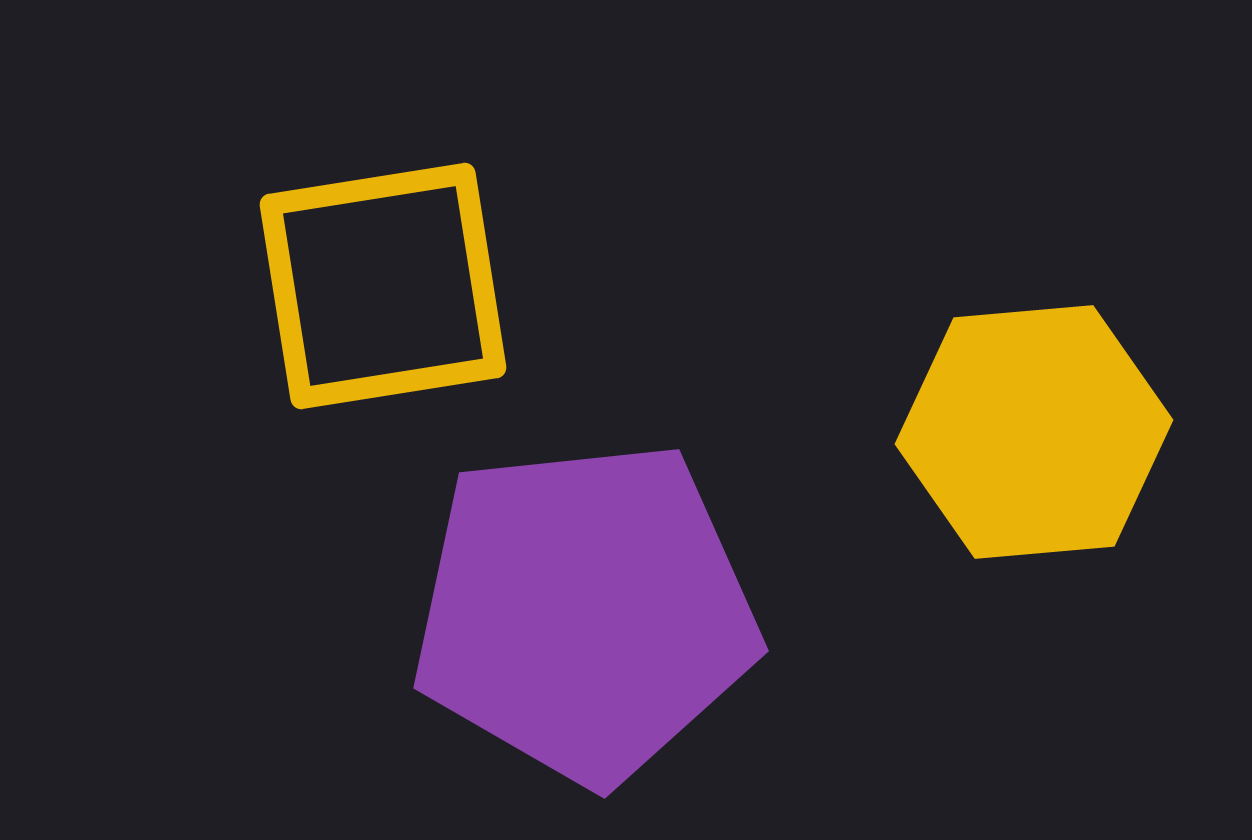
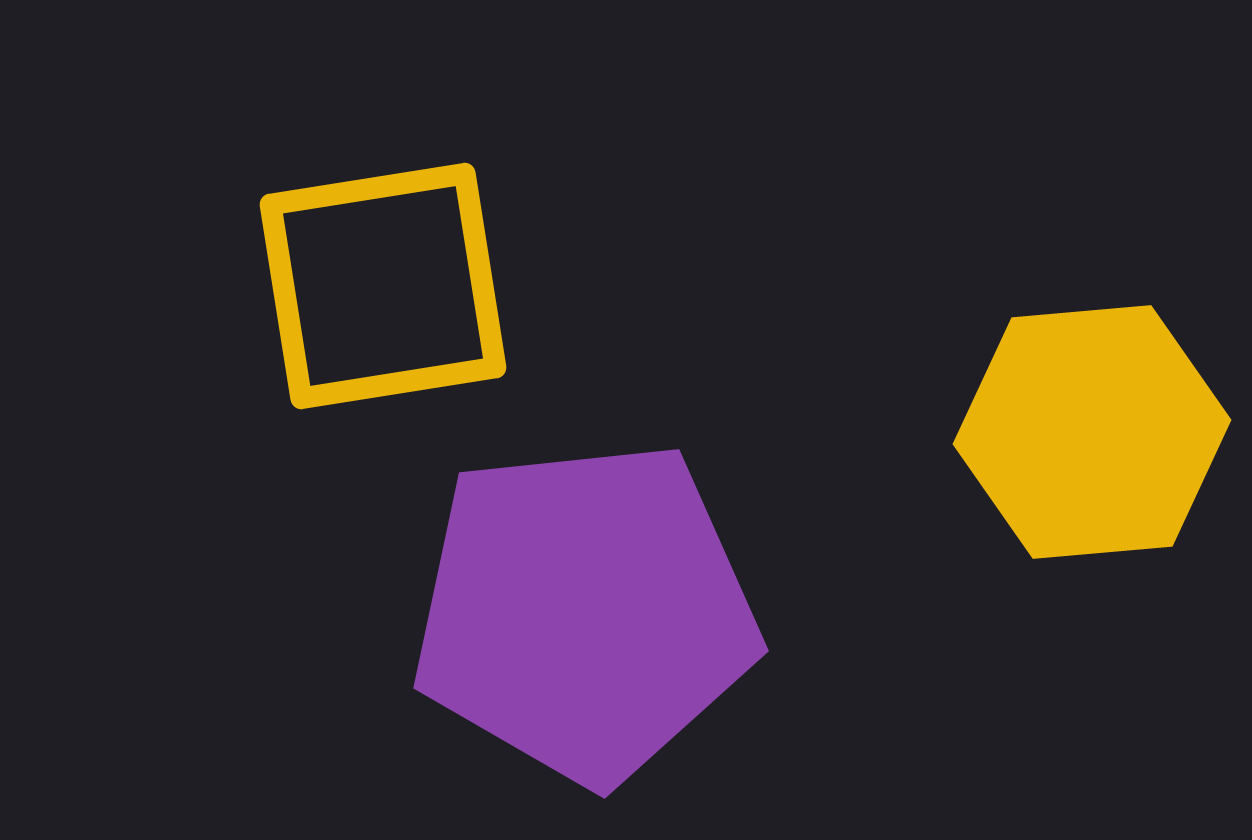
yellow hexagon: moved 58 px right
